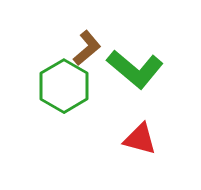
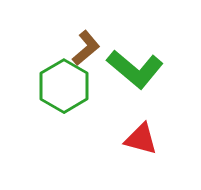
brown L-shape: moved 1 px left
red triangle: moved 1 px right
